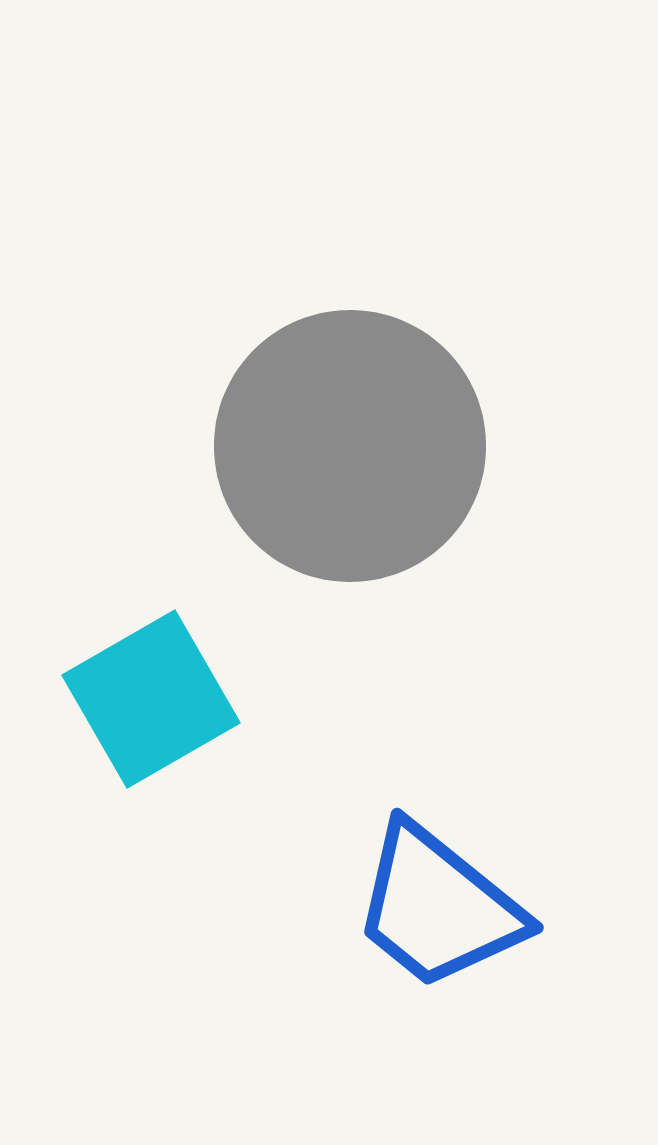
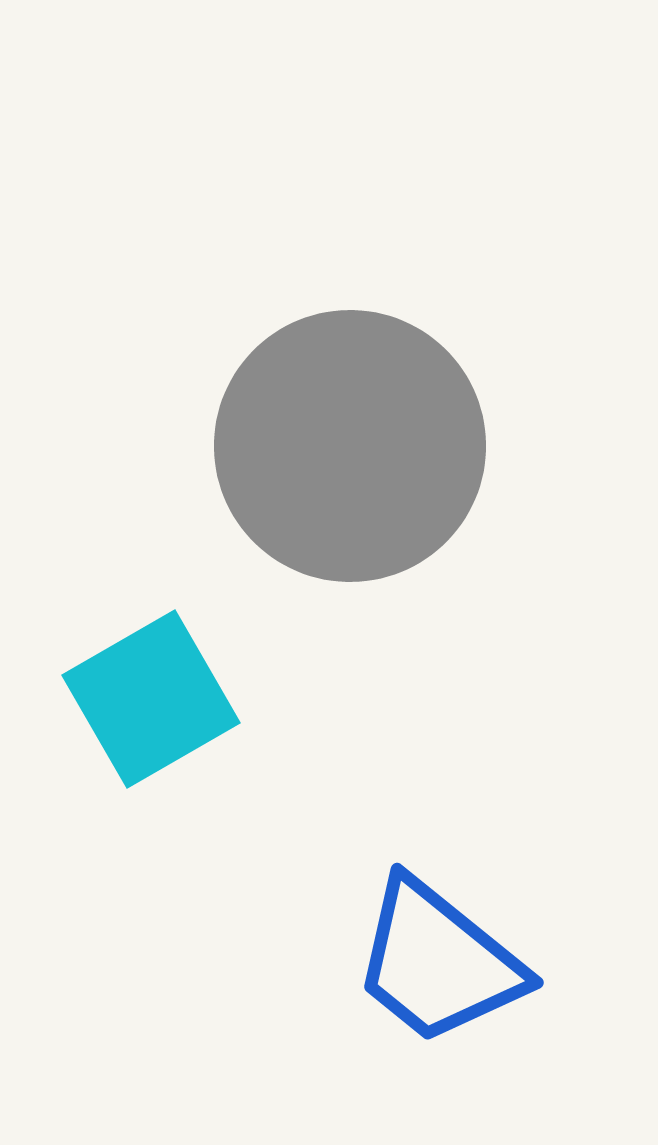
blue trapezoid: moved 55 px down
